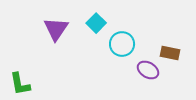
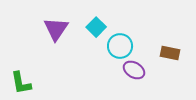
cyan square: moved 4 px down
cyan circle: moved 2 px left, 2 px down
purple ellipse: moved 14 px left
green L-shape: moved 1 px right, 1 px up
